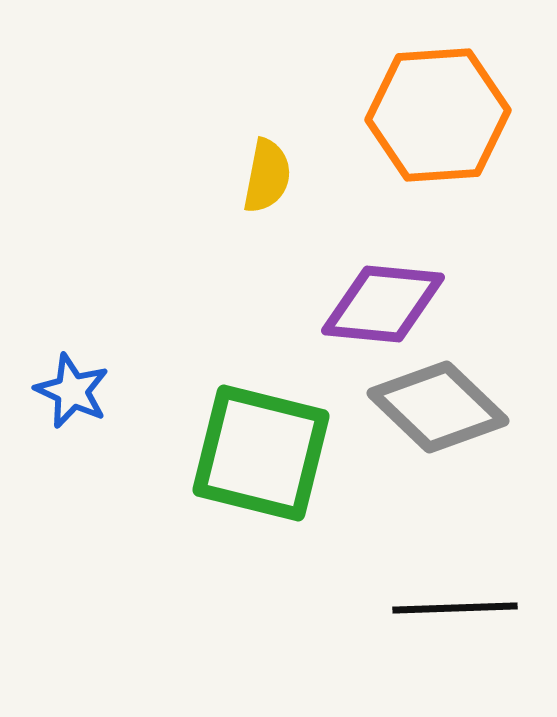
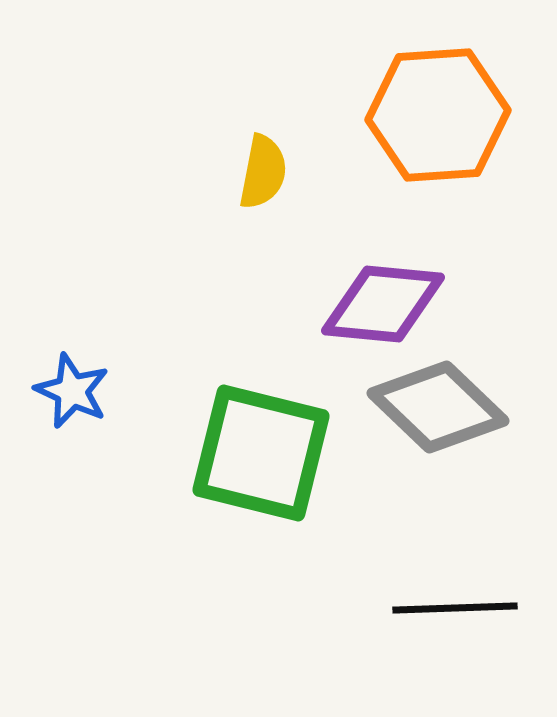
yellow semicircle: moved 4 px left, 4 px up
